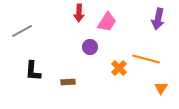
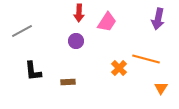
purple circle: moved 14 px left, 6 px up
black L-shape: rotated 10 degrees counterclockwise
